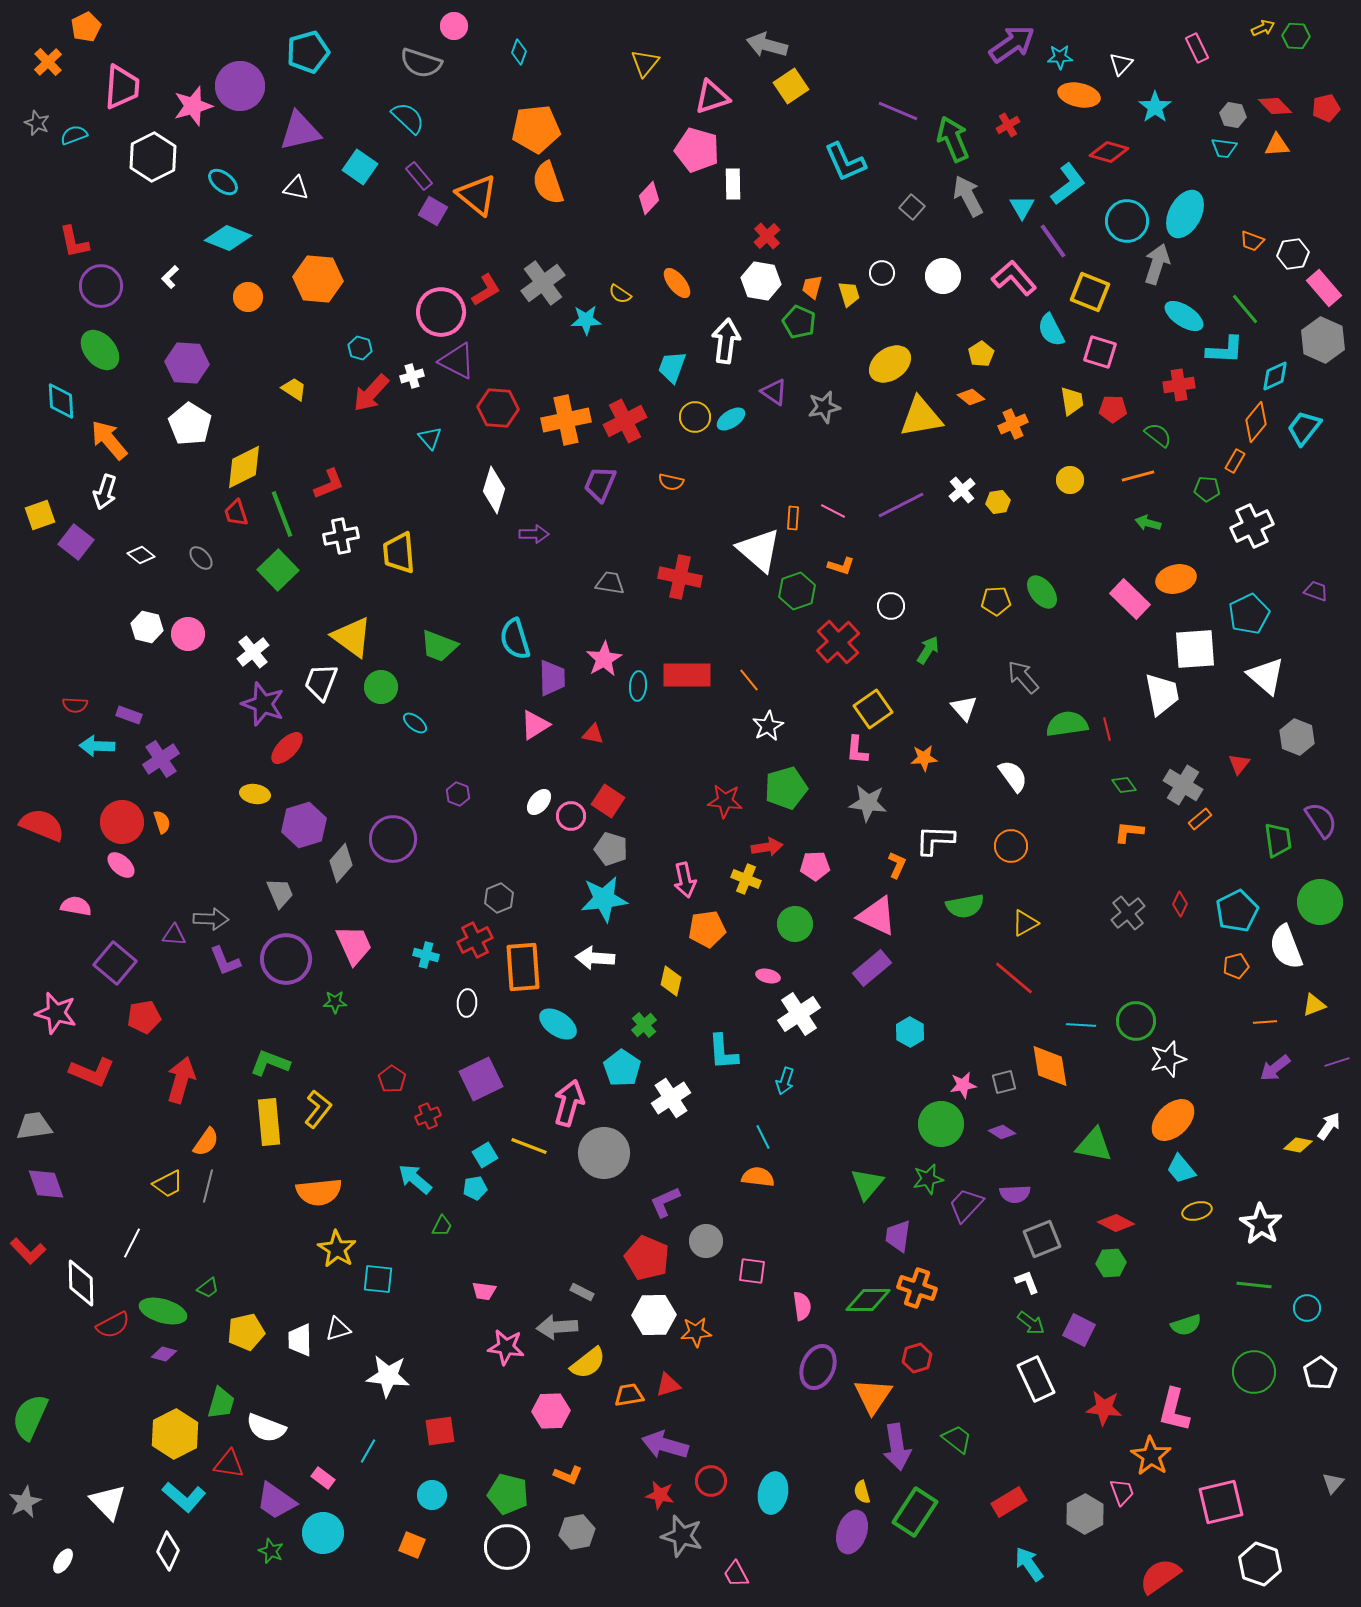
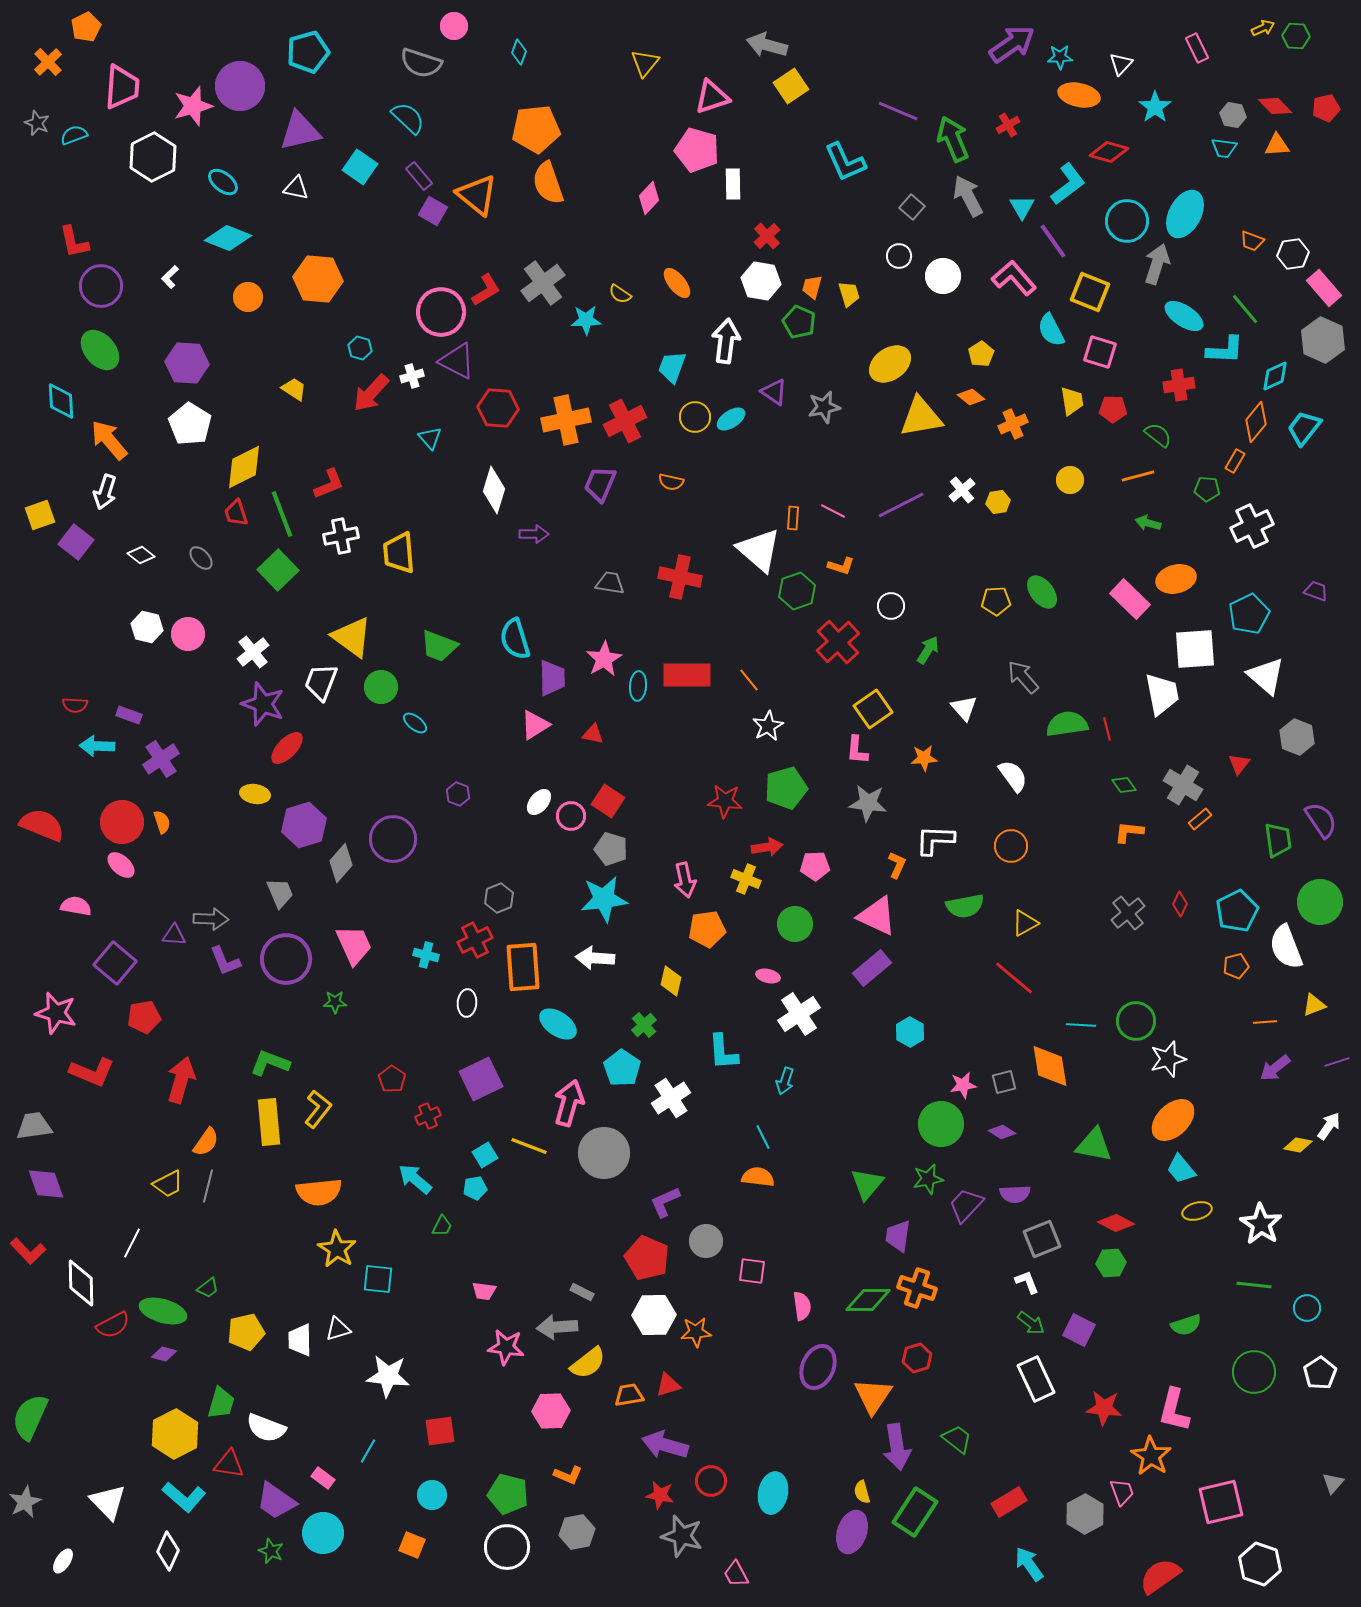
white circle at (882, 273): moved 17 px right, 17 px up
